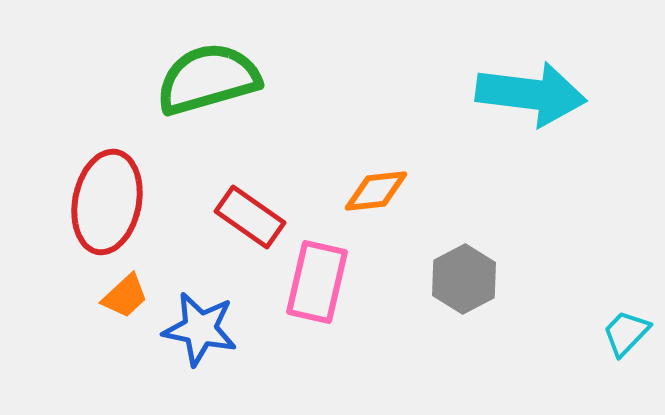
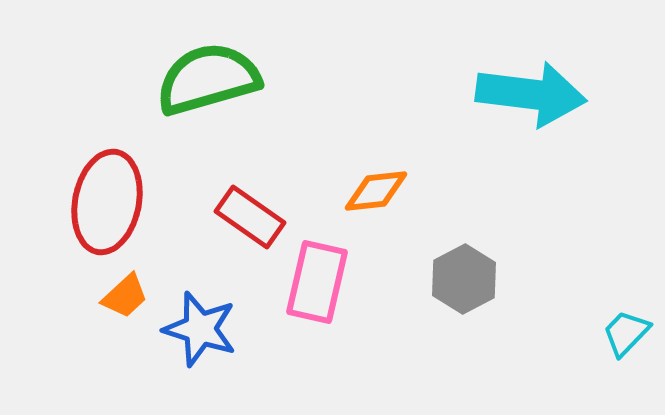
blue star: rotated 6 degrees clockwise
